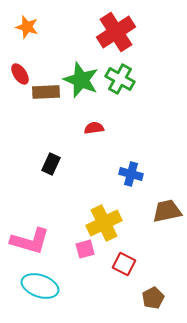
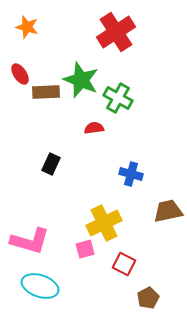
green cross: moved 2 px left, 19 px down
brown trapezoid: moved 1 px right
brown pentagon: moved 5 px left
